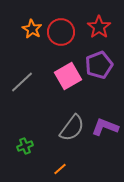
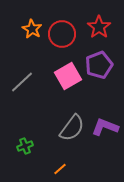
red circle: moved 1 px right, 2 px down
